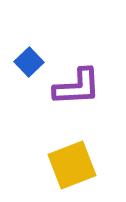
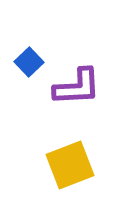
yellow square: moved 2 px left
